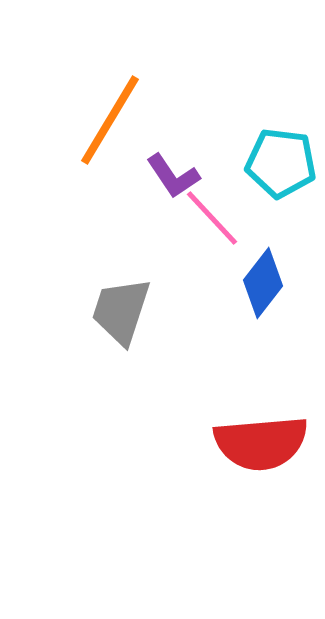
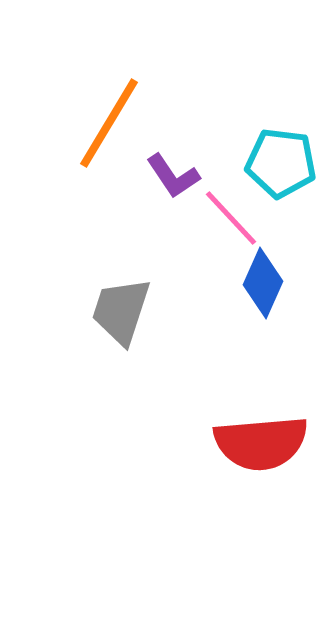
orange line: moved 1 px left, 3 px down
pink line: moved 19 px right
blue diamond: rotated 14 degrees counterclockwise
